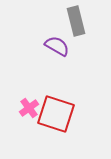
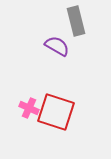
pink cross: rotated 30 degrees counterclockwise
red square: moved 2 px up
